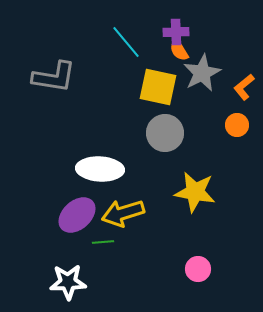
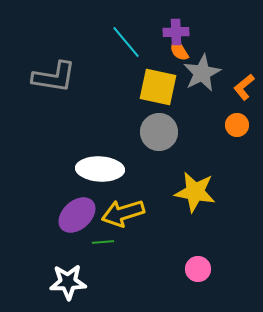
gray circle: moved 6 px left, 1 px up
